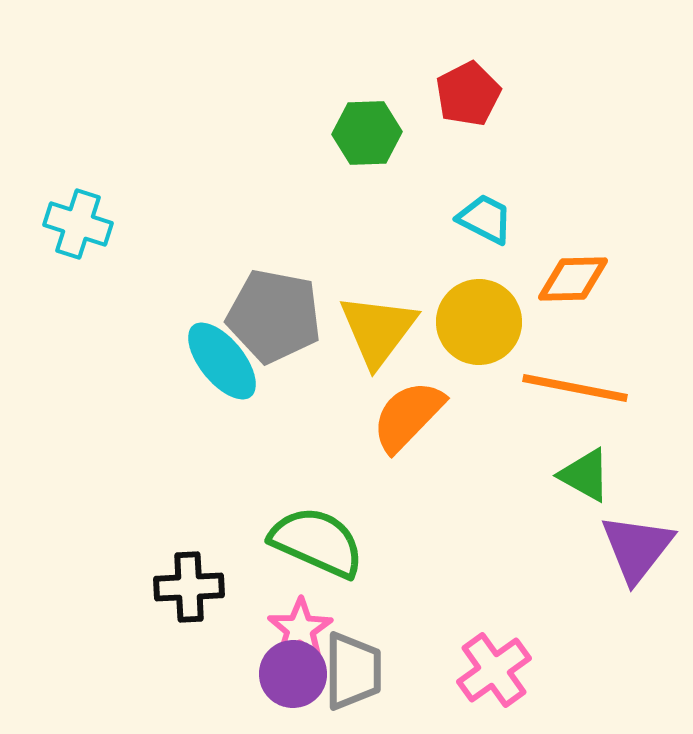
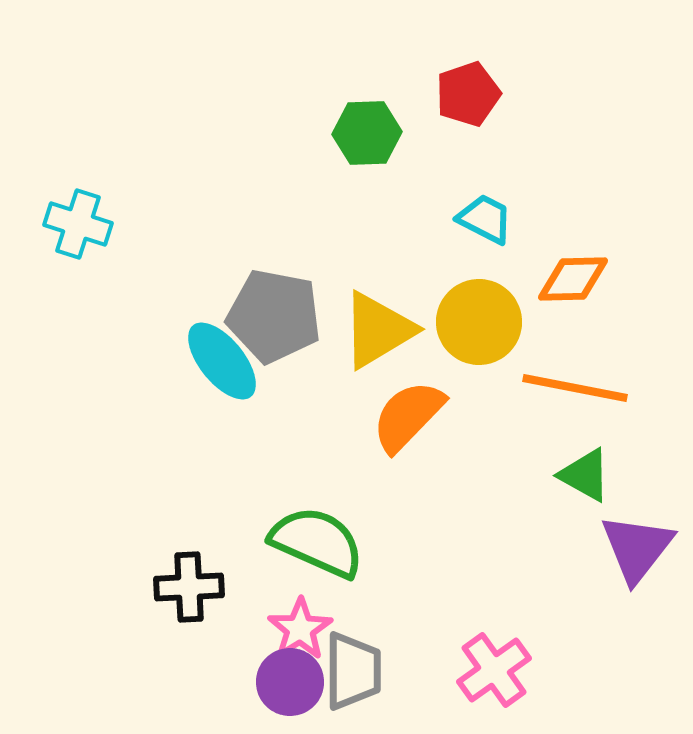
red pentagon: rotated 8 degrees clockwise
yellow triangle: rotated 22 degrees clockwise
purple circle: moved 3 px left, 8 px down
